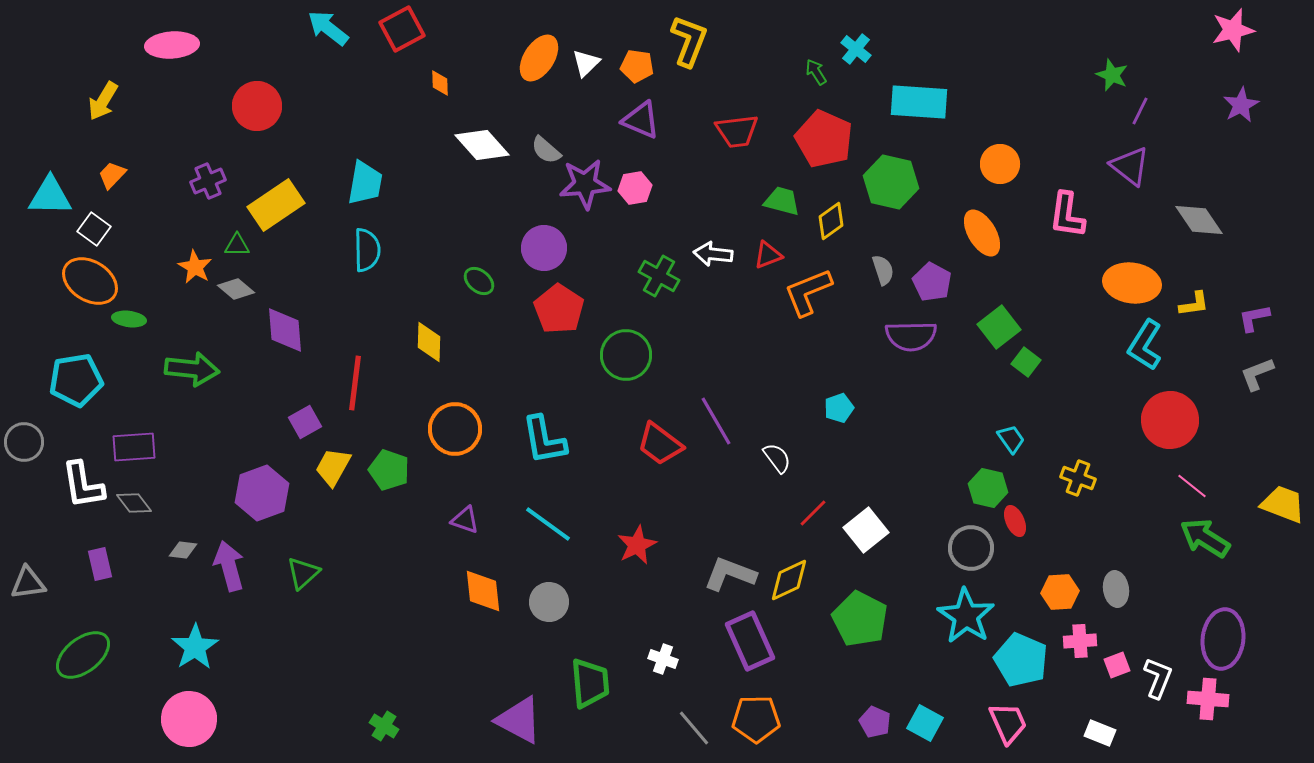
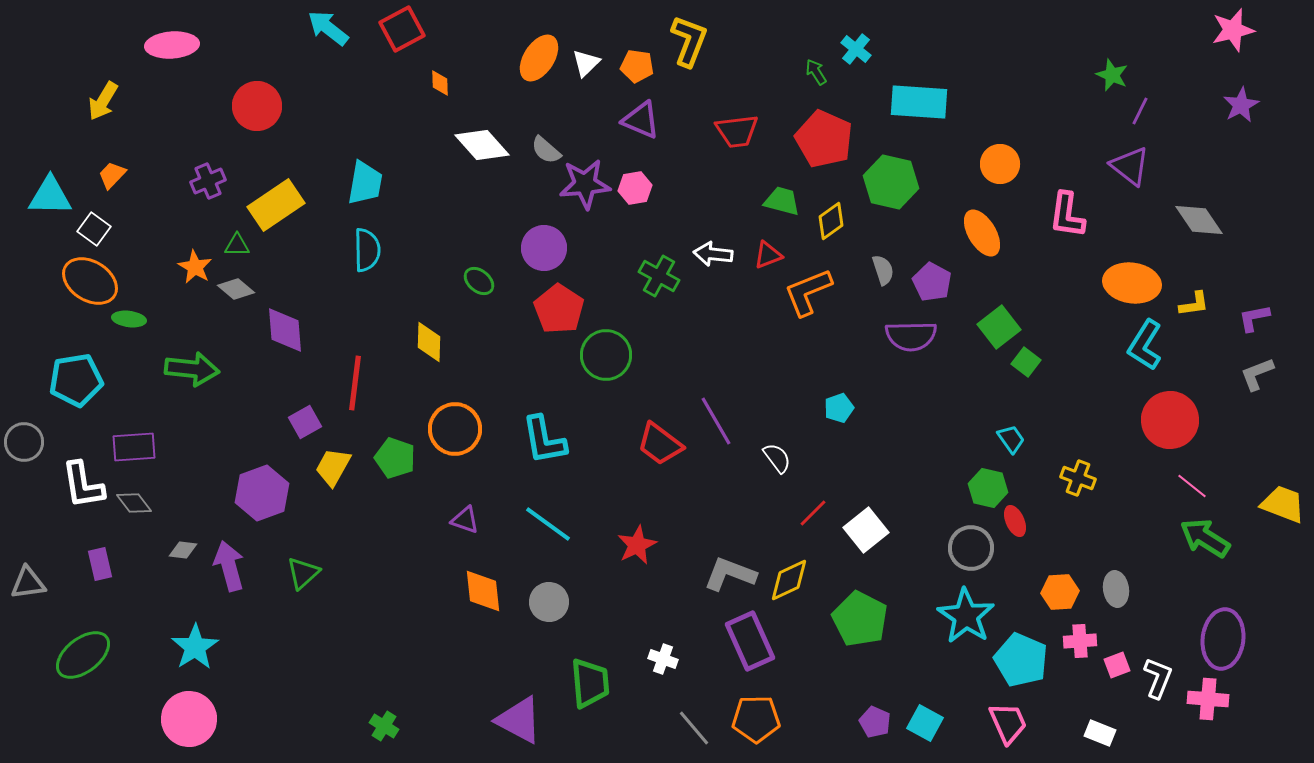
green circle at (626, 355): moved 20 px left
green pentagon at (389, 470): moved 6 px right, 12 px up
